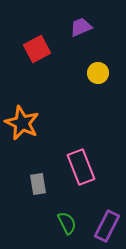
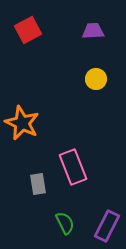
purple trapezoid: moved 12 px right, 4 px down; rotated 20 degrees clockwise
red square: moved 9 px left, 19 px up
yellow circle: moved 2 px left, 6 px down
pink rectangle: moved 8 px left
green semicircle: moved 2 px left
